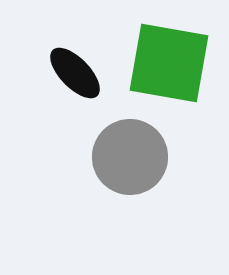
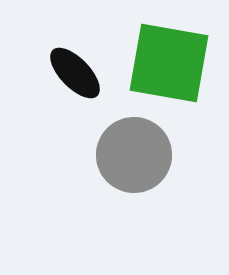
gray circle: moved 4 px right, 2 px up
